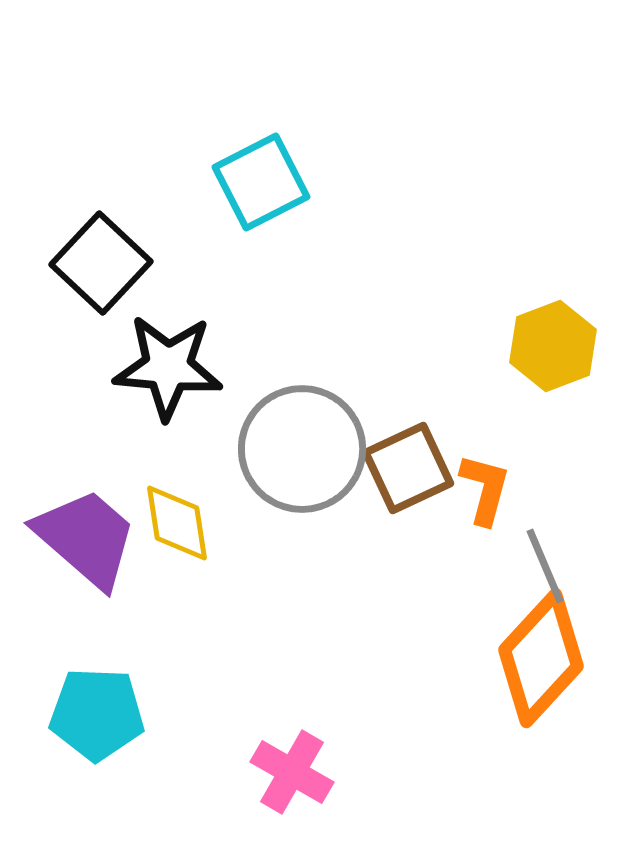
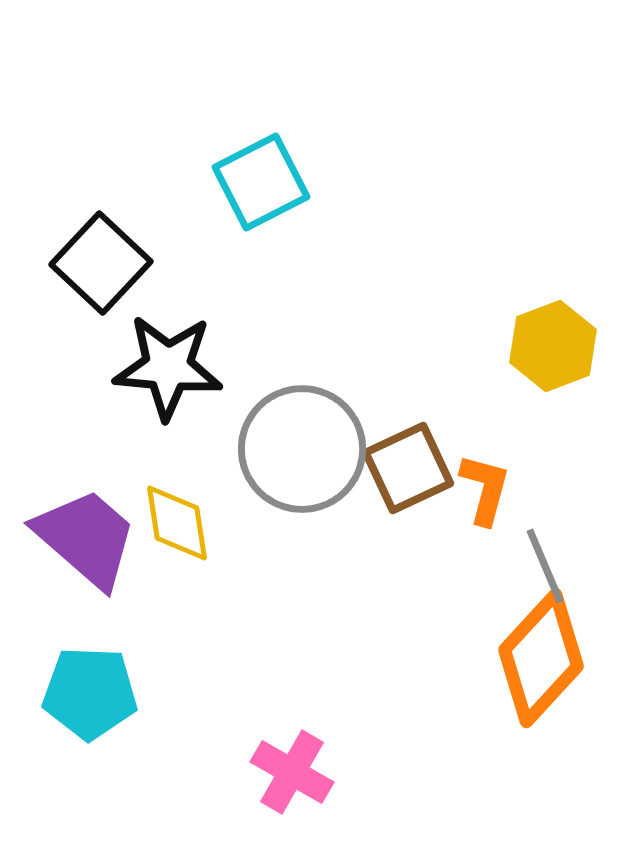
cyan pentagon: moved 7 px left, 21 px up
